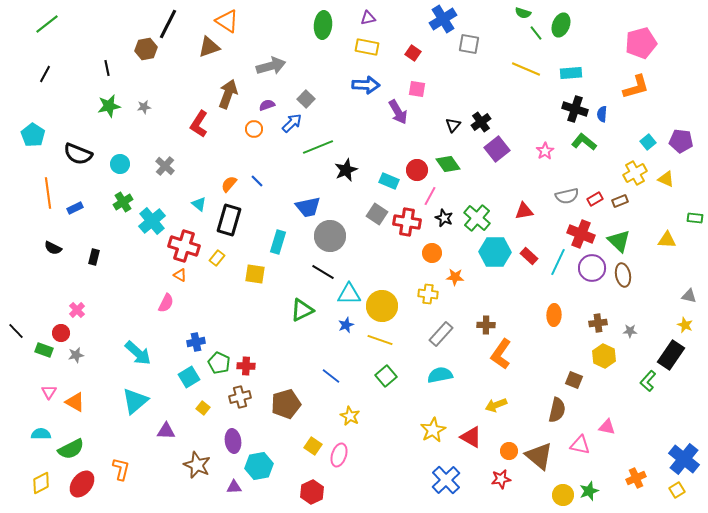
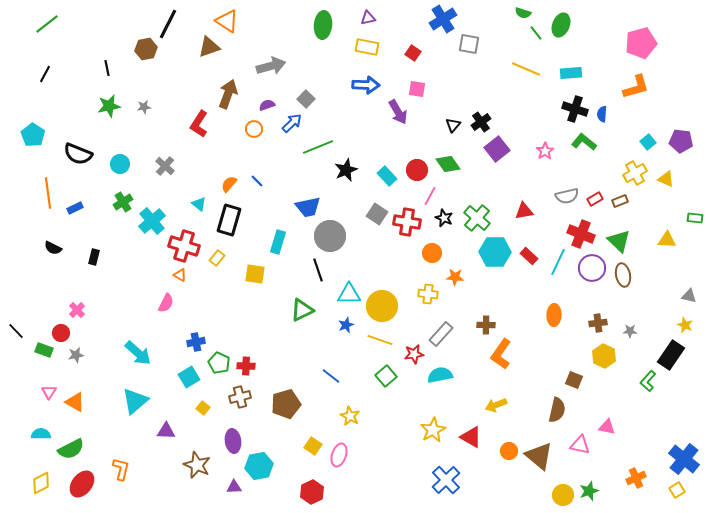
cyan rectangle at (389, 181): moved 2 px left, 5 px up; rotated 24 degrees clockwise
black line at (323, 272): moved 5 px left, 2 px up; rotated 40 degrees clockwise
red star at (501, 479): moved 87 px left, 125 px up
